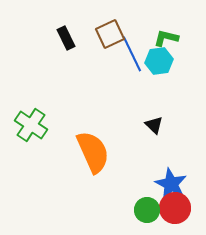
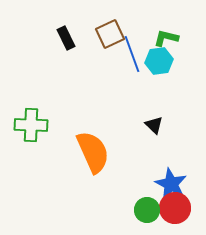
blue line: rotated 6 degrees clockwise
green cross: rotated 32 degrees counterclockwise
